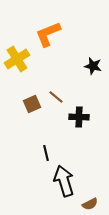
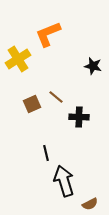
yellow cross: moved 1 px right
